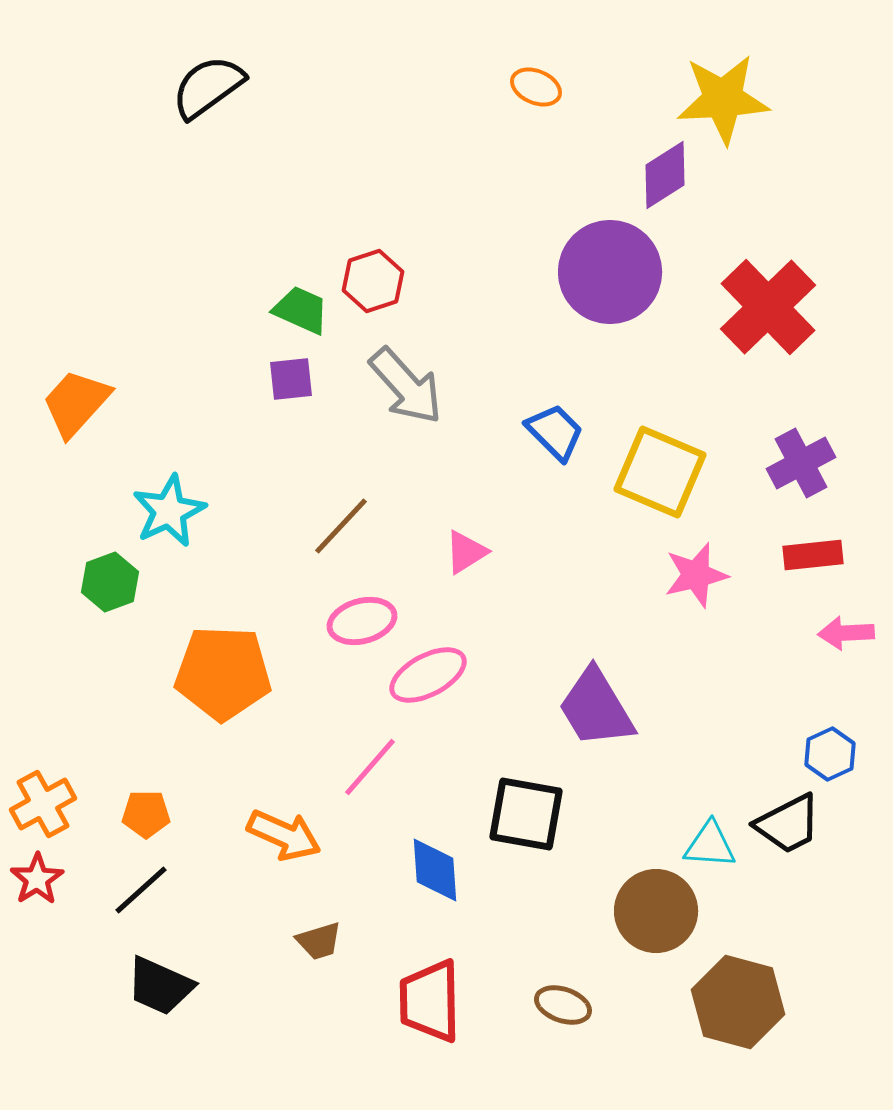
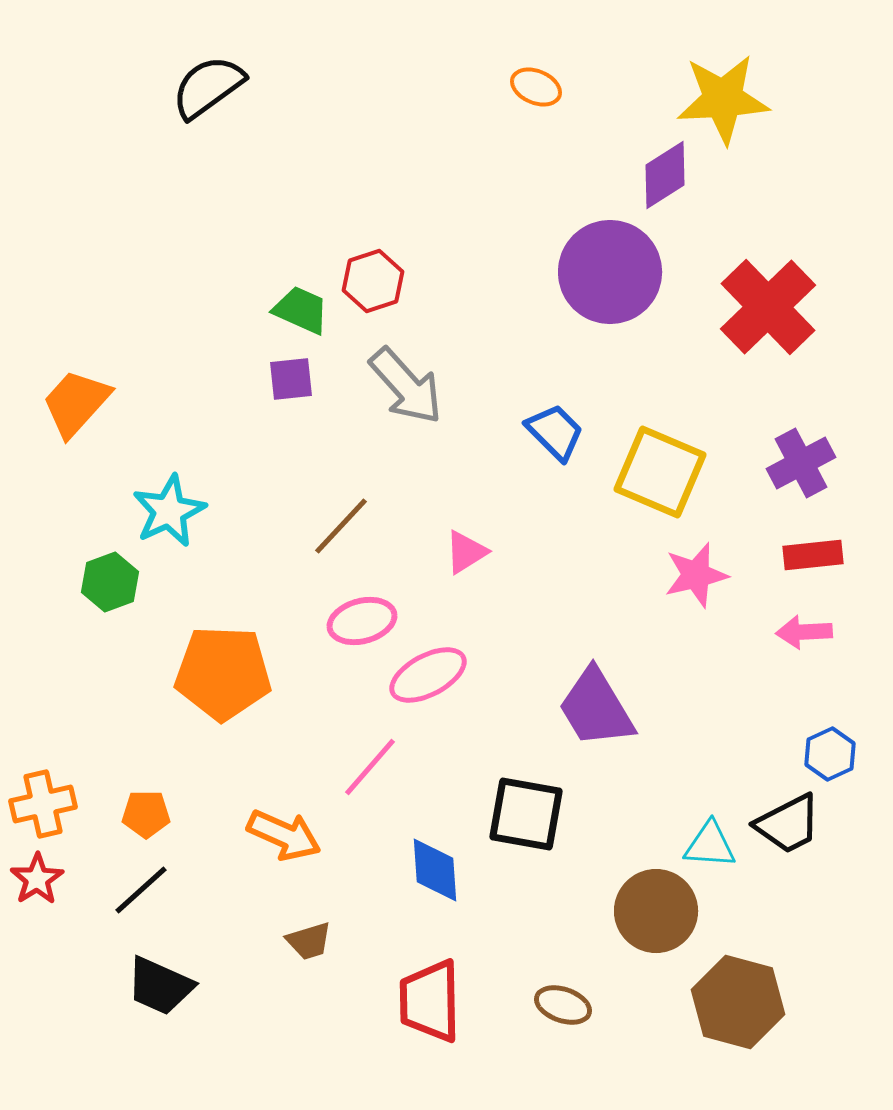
pink arrow at (846, 633): moved 42 px left, 1 px up
orange cross at (43, 804): rotated 16 degrees clockwise
brown trapezoid at (319, 941): moved 10 px left
